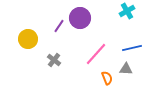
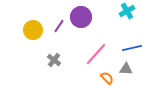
purple circle: moved 1 px right, 1 px up
yellow circle: moved 5 px right, 9 px up
orange semicircle: rotated 24 degrees counterclockwise
